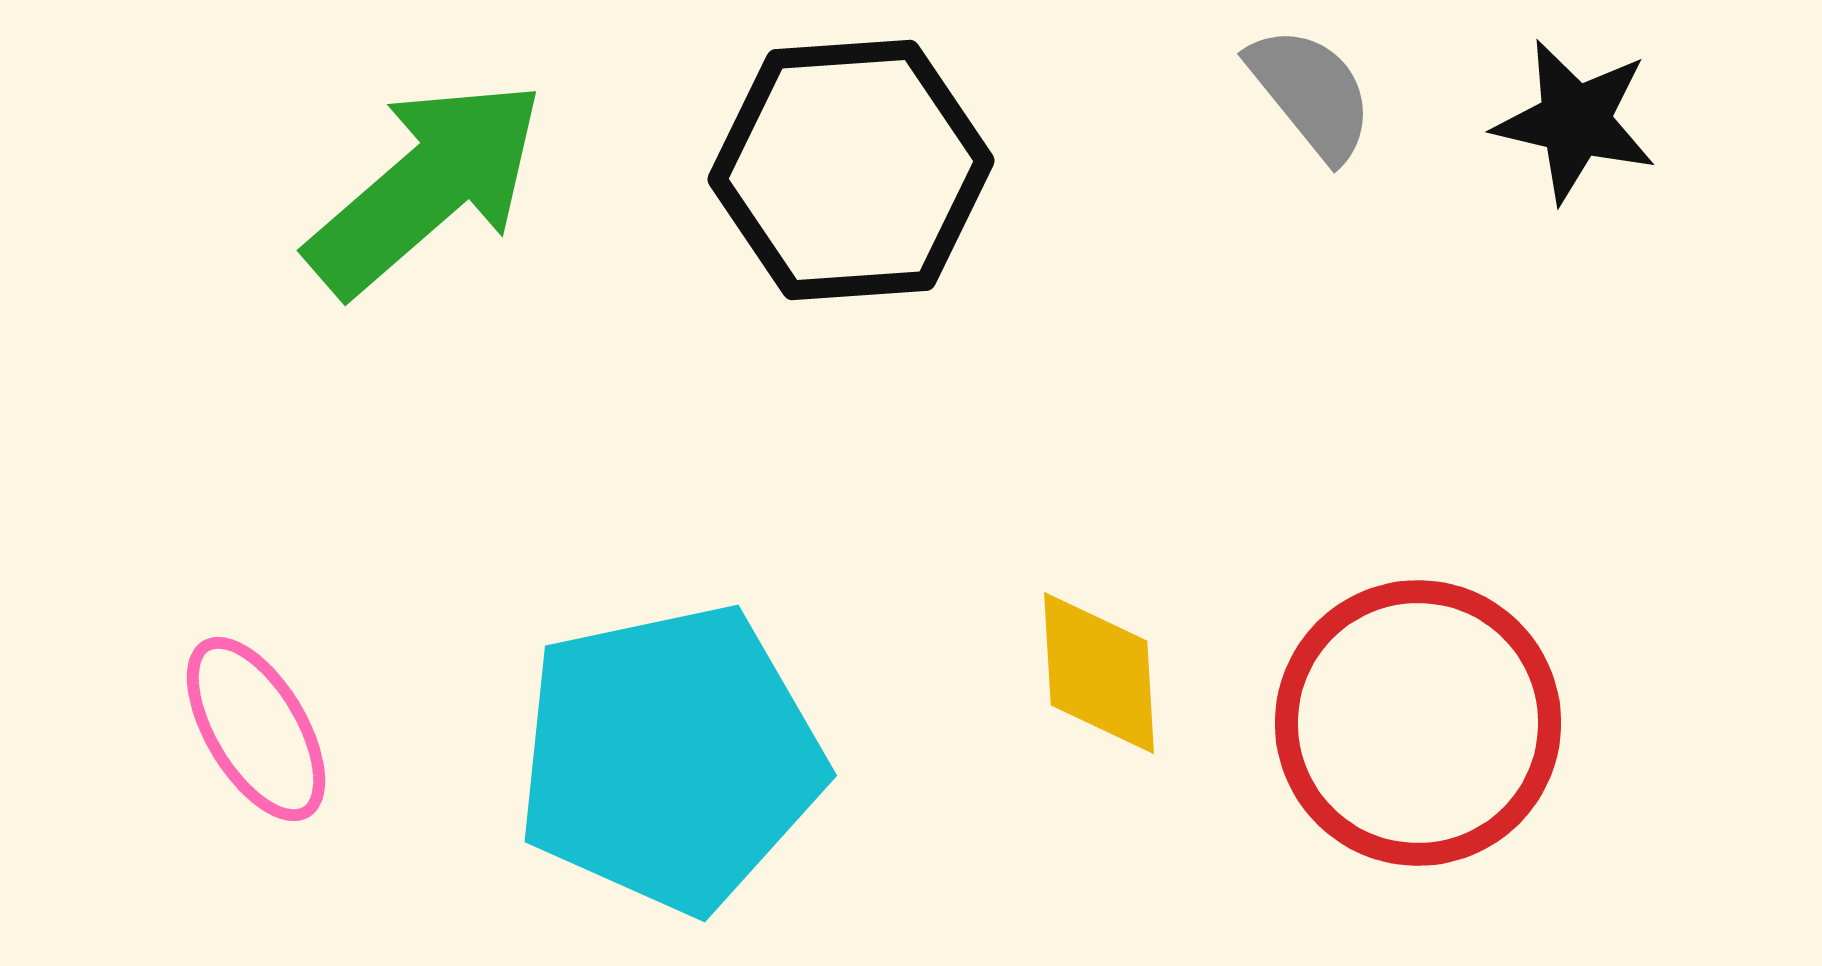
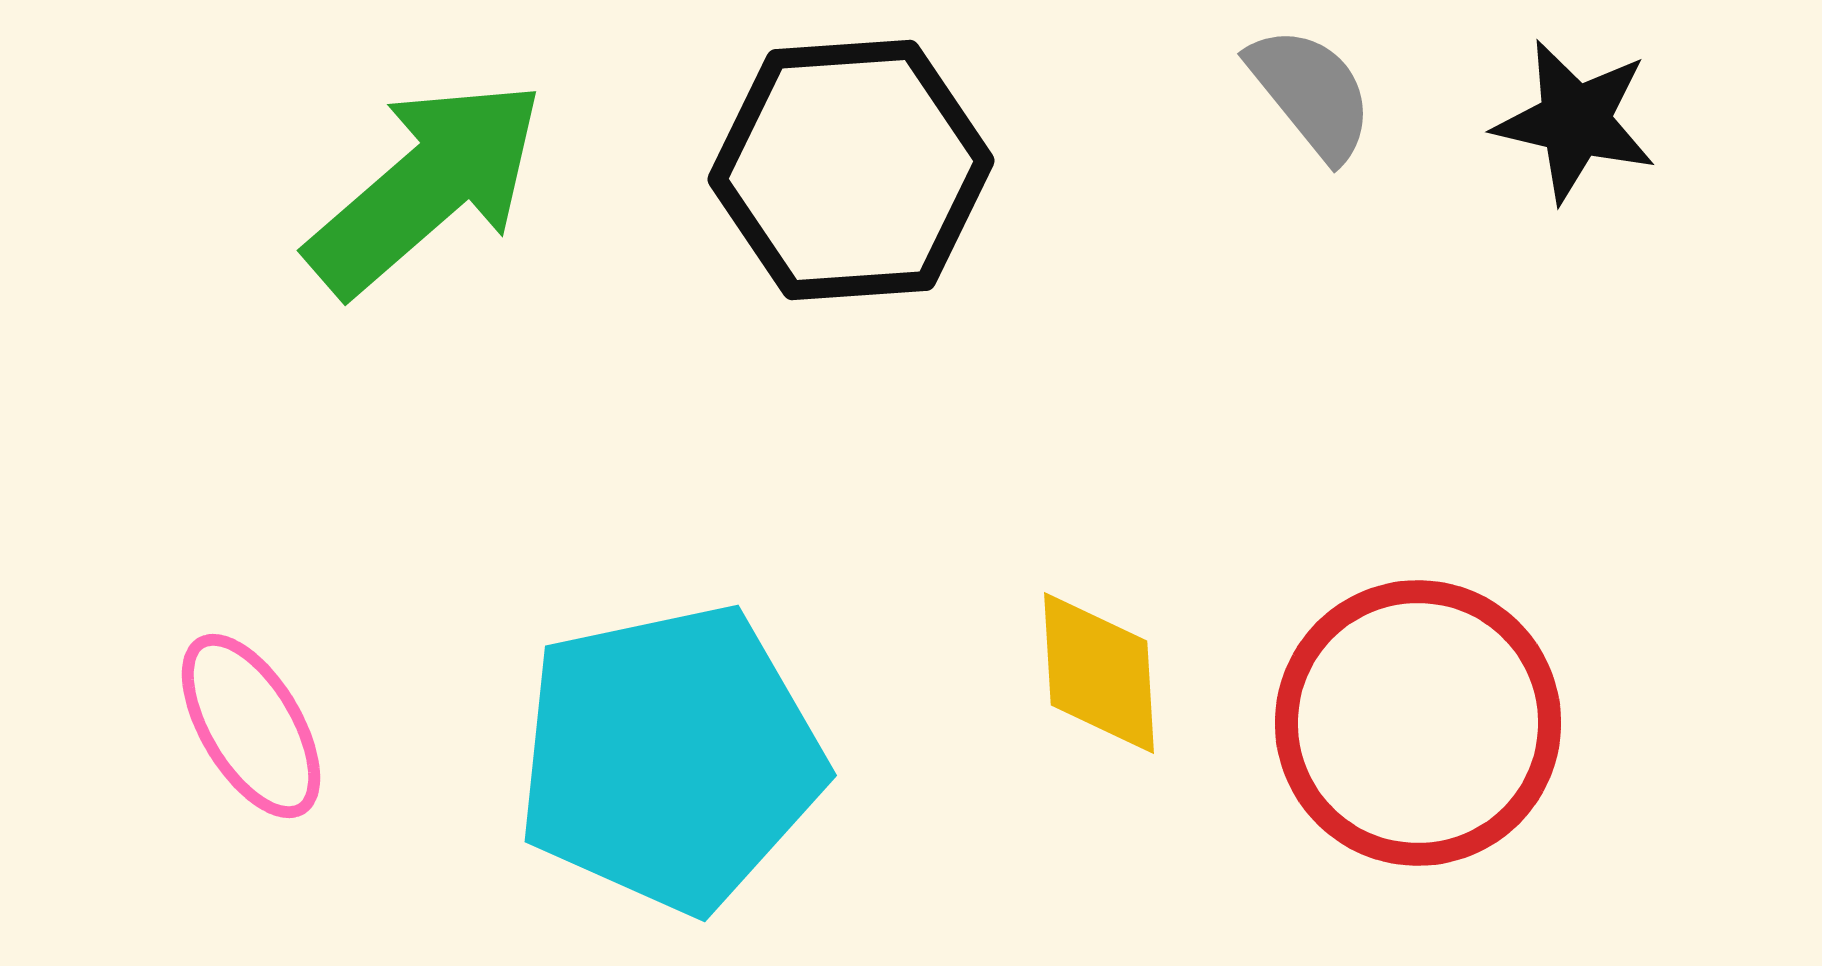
pink ellipse: moved 5 px left, 3 px up
